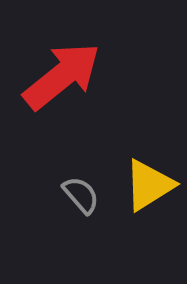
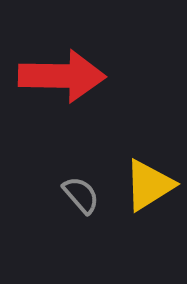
red arrow: rotated 40 degrees clockwise
